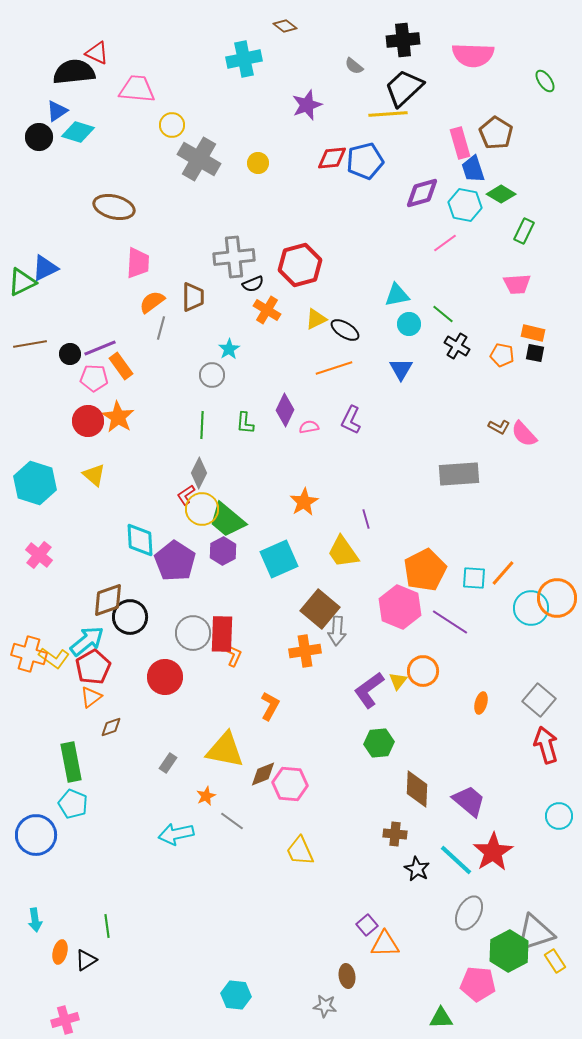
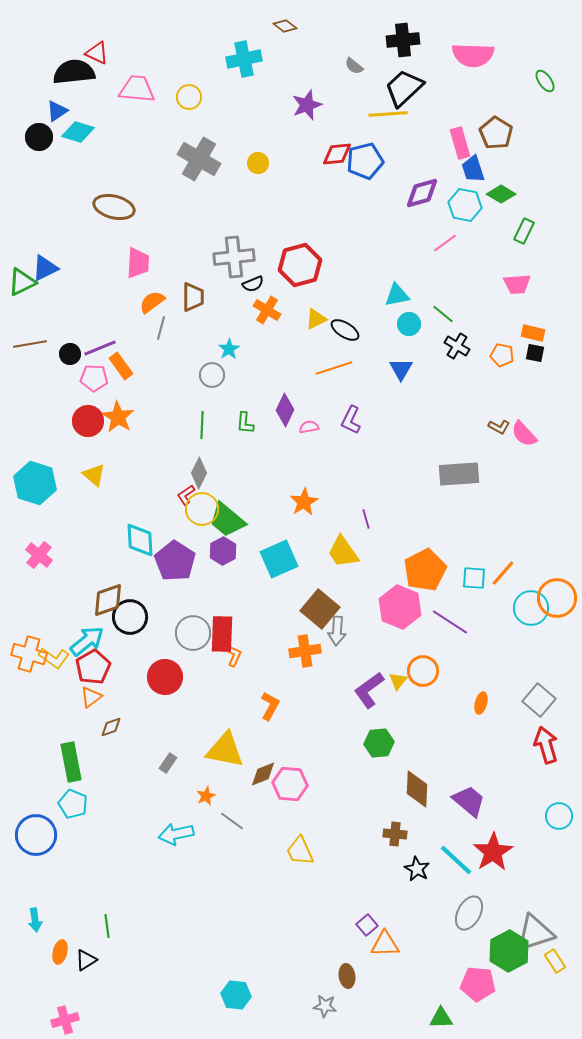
yellow circle at (172, 125): moved 17 px right, 28 px up
red diamond at (332, 158): moved 5 px right, 4 px up
